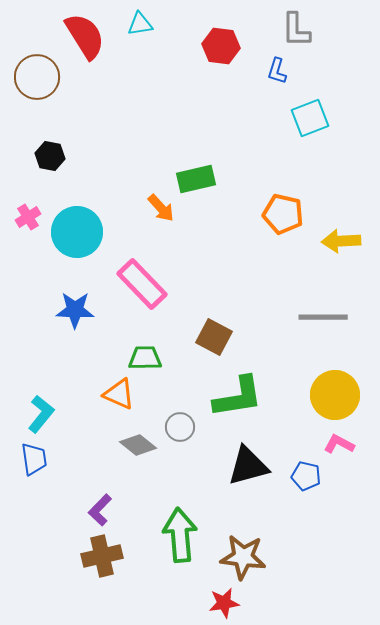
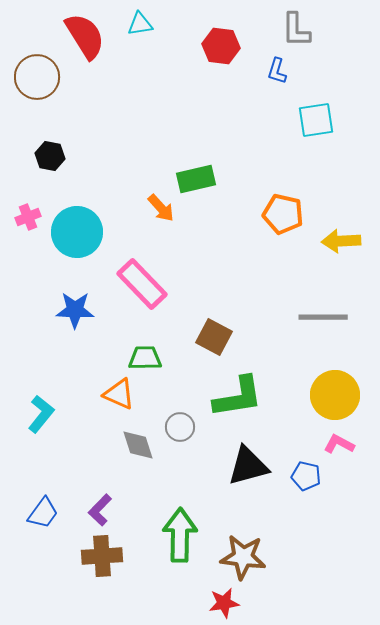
cyan square: moved 6 px right, 2 px down; rotated 12 degrees clockwise
pink cross: rotated 10 degrees clockwise
gray diamond: rotated 33 degrees clockwise
blue trapezoid: moved 9 px right, 54 px down; rotated 44 degrees clockwise
green arrow: rotated 6 degrees clockwise
brown cross: rotated 9 degrees clockwise
